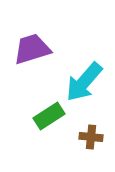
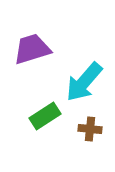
green rectangle: moved 4 px left
brown cross: moved 1 px left, 8 px up
